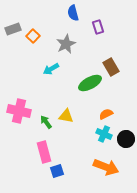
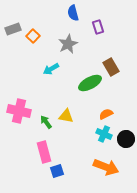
gray star: moved 2 px right
